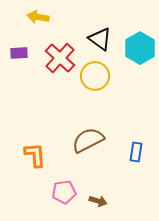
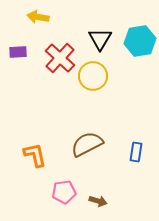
black triangle: rotated 25 degrees clockwise
cyan hexagon: moved 7 px up; rotated 20 degrees clockwise
purple rectangle: moved 1 px left, 1 px up
yellow circle: moved 2 px left
brown semicircle: moved 1 px left, 4 px down
orange L-shape: rotated 8 degrees counterclockwise
